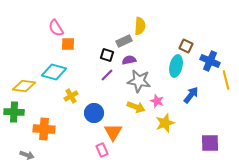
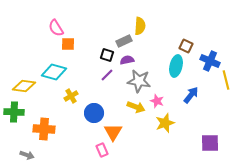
purple semicircle: moved 2 px left
